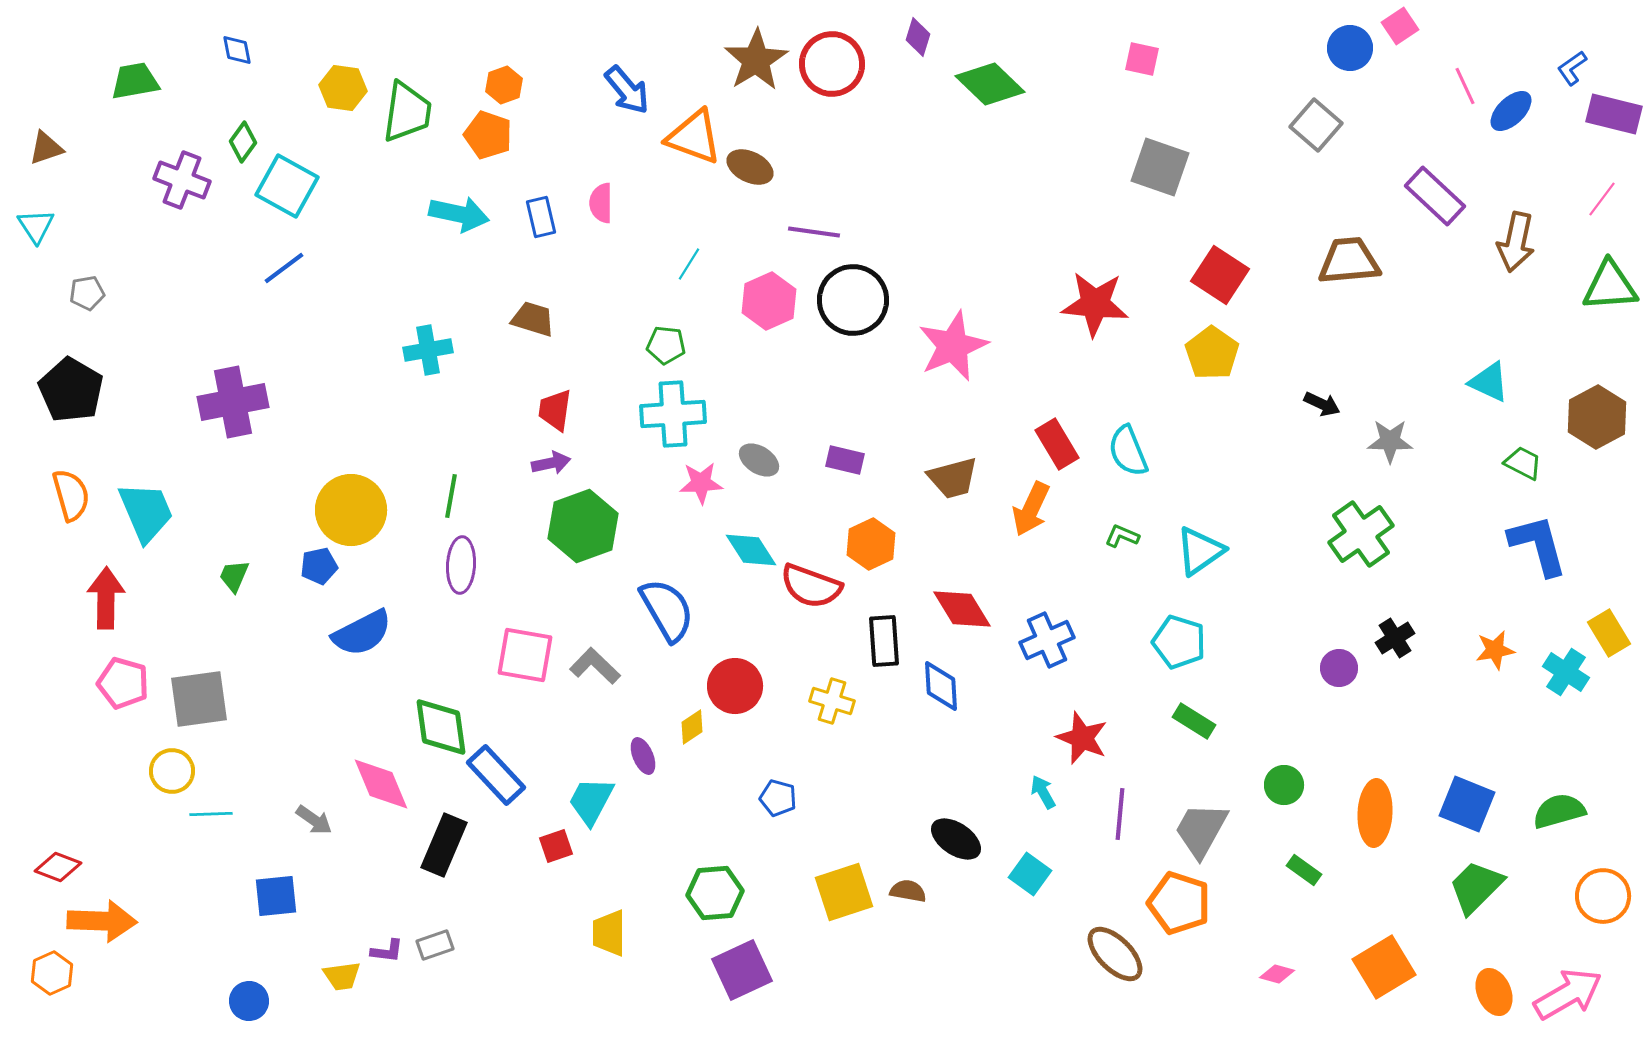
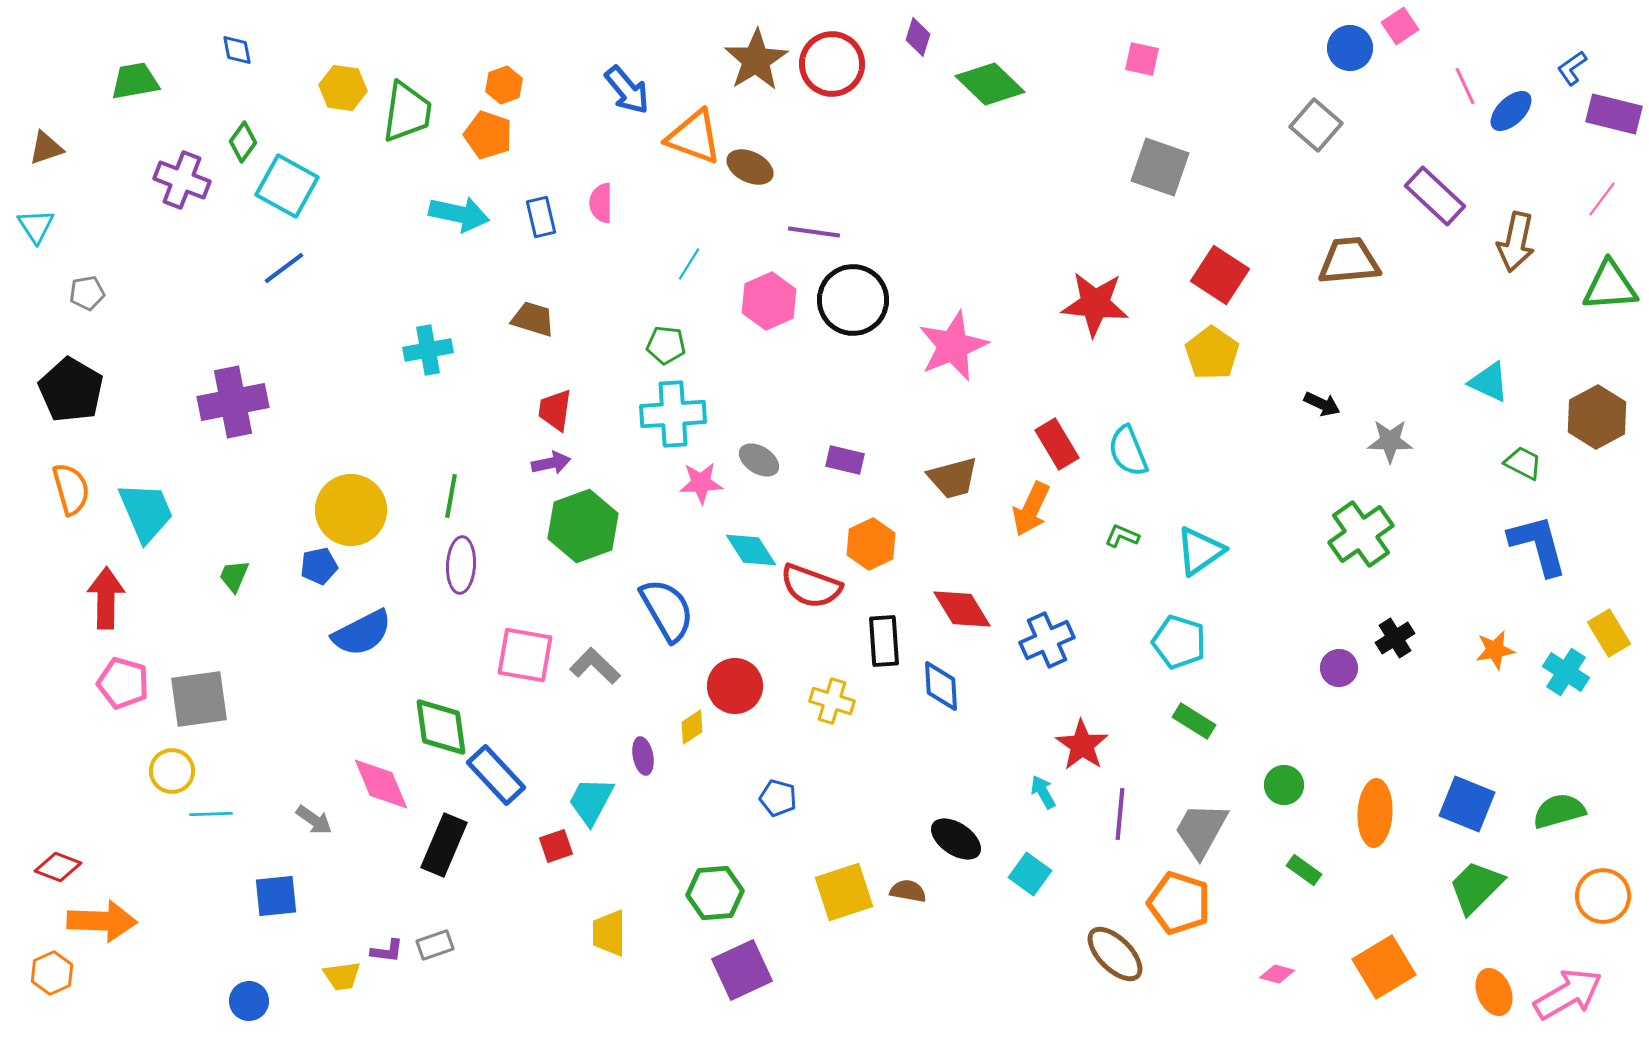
orange semicircle at (71, 495): moved 6 px up
red star at (1082, 738): moved 7 px down; rotated 12 degrees clockwise
purple ellipse at (643, 756): rotated 12 degrees clockwise
